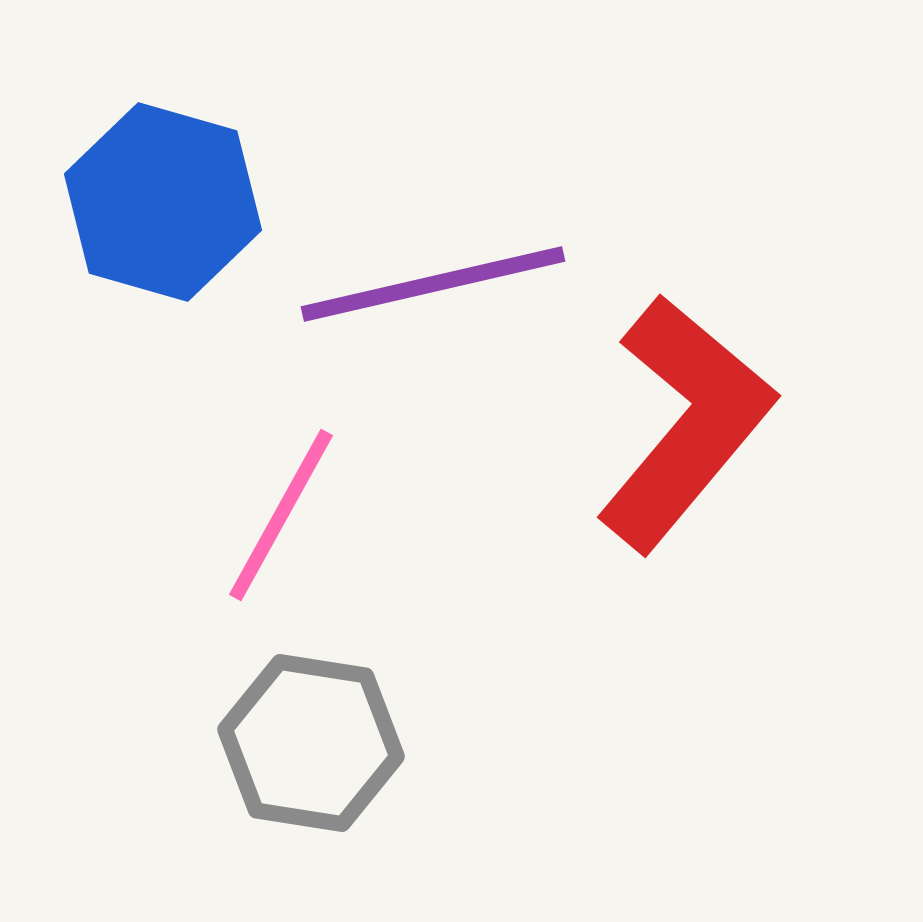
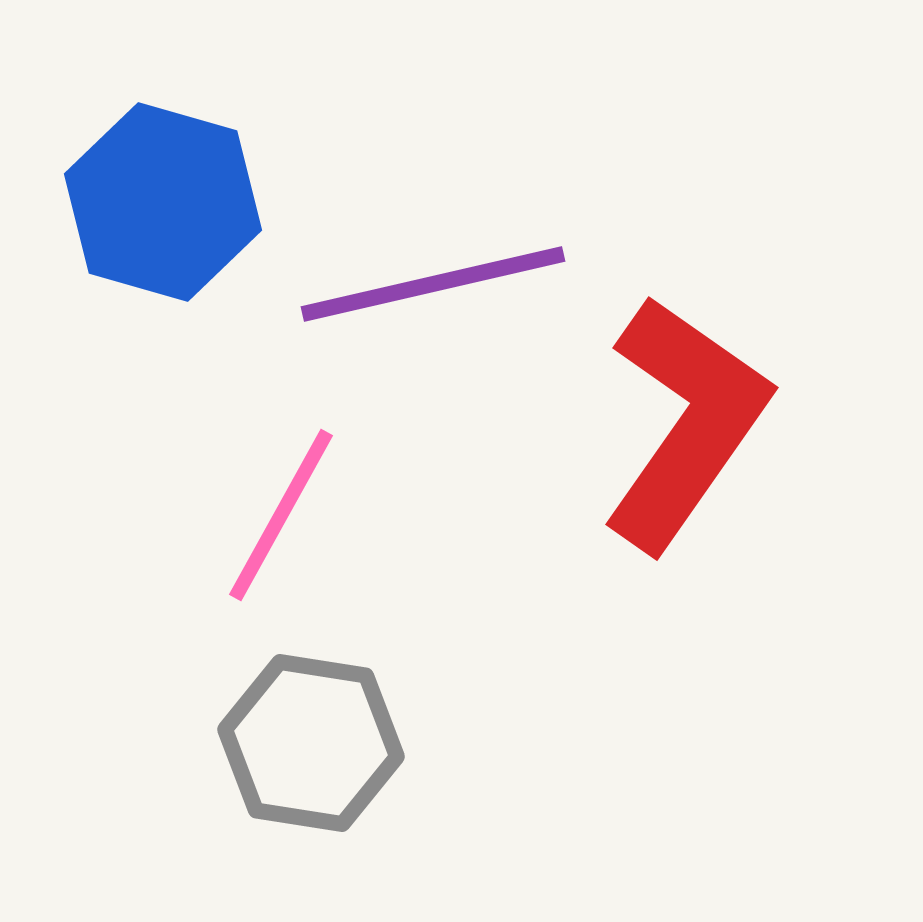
red L-shape: rotated 5 degrees counterclockwise
